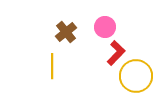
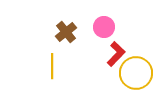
pink circle: moved 1 px left
red L-shape: moved 1 px down
yellow circle: moved 3 px up
